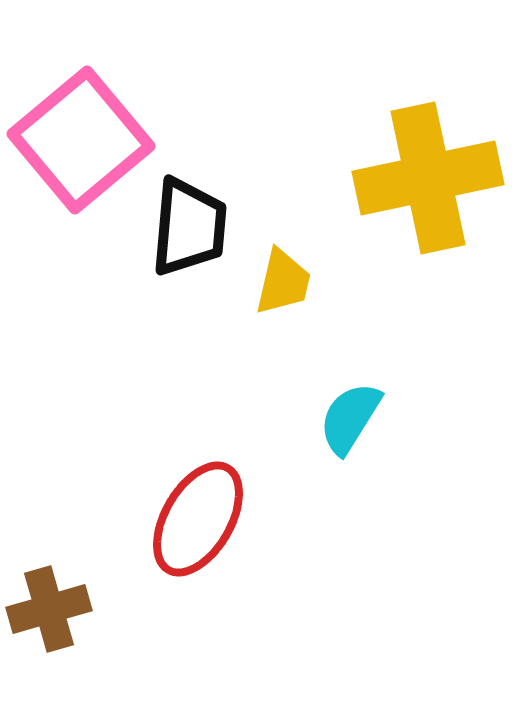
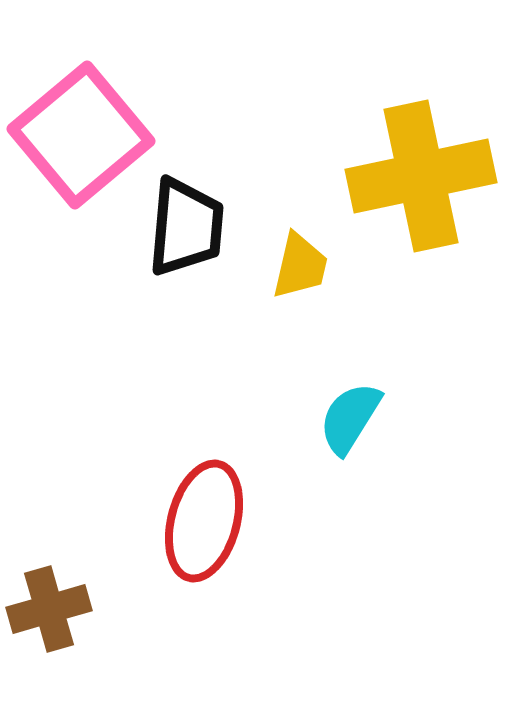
pink square: moved 5 px up
yellow cross: moved 7 px left, 2 px up
black trapezoid: moved 3 px left
yellow trapezoid: moved 17 px right, 16 px up
red ellipse: moved 6 px right, 2 px down; rotated 15 degrees counterclockwise
